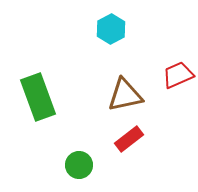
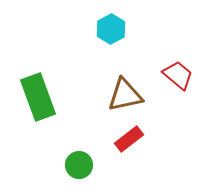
red trapezoid: rotated 64 degrees clockwise
